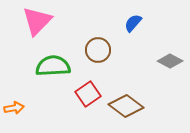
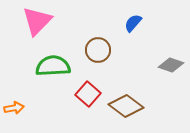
gray diamond: moved 1 px right, 4 px down; rotated 10 degrees counterclockwise
red square: rotated 15 degrees counterclockwise
